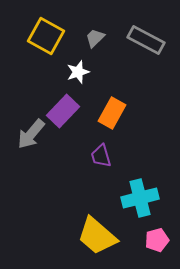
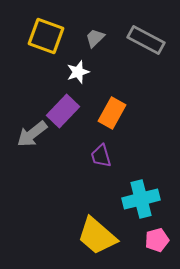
yellow square: rotated 9 degrees counterclockwise
gray arrow: moved 1 px right; rotated 12 degrees clockwise
cyan cross: moved 1 px right, 1 px down
